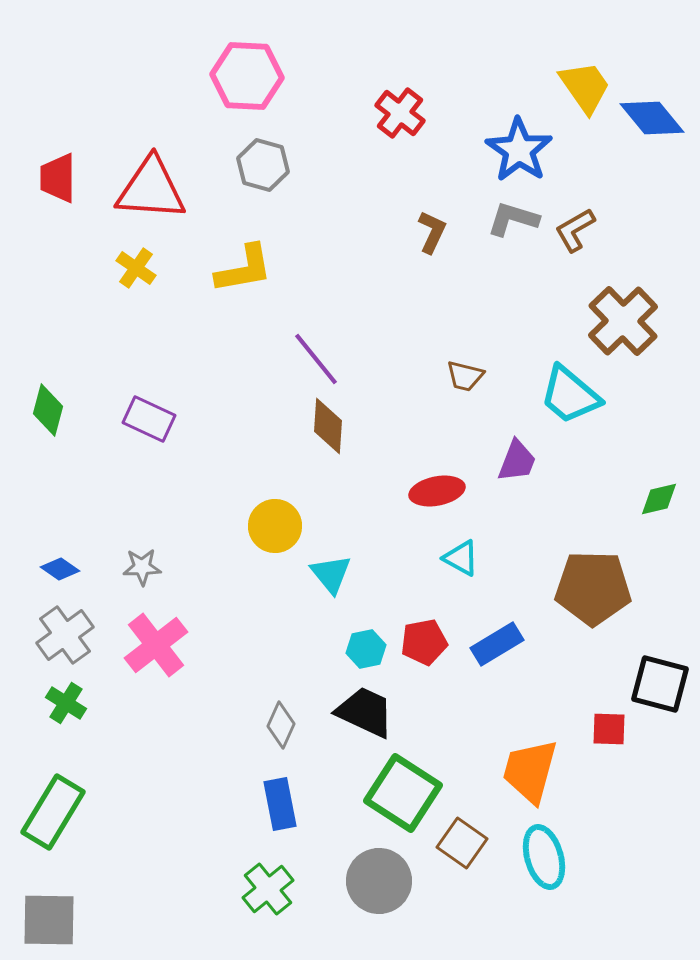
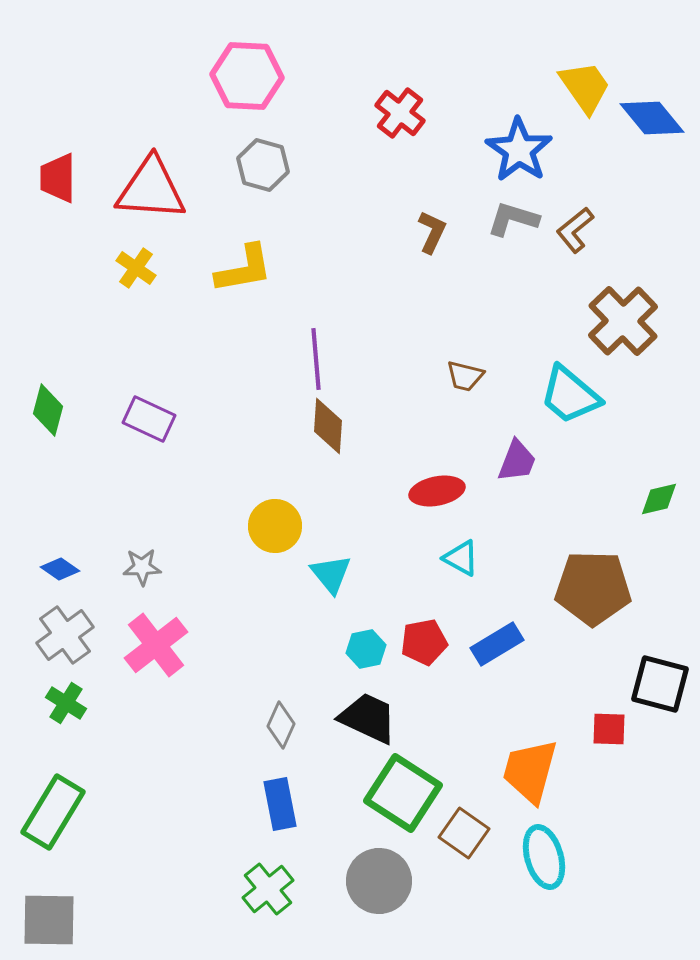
brown L-shape at (575, 230): rotated 9 degrees counterclockwise
purple line at (316, 359): rotated 34 degrees clockwise
black trapezoid at (365, 712): moved 3 px right, 6 px down
brown square at (462, 843): moved 2 px right, 10 px up
